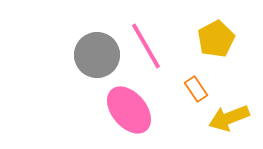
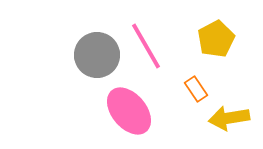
pink ellipse: moved 1 px down
yellow arrow: rotated 12 degrees clockwise
